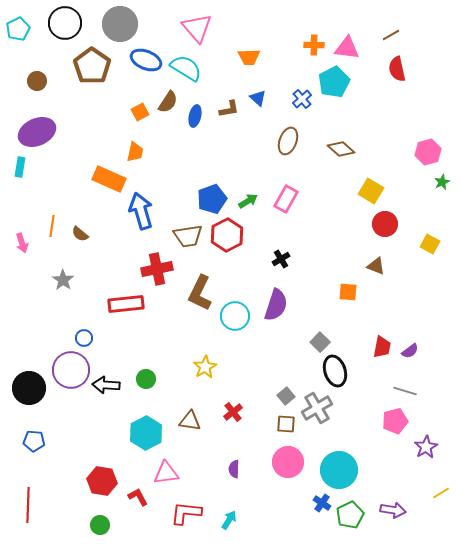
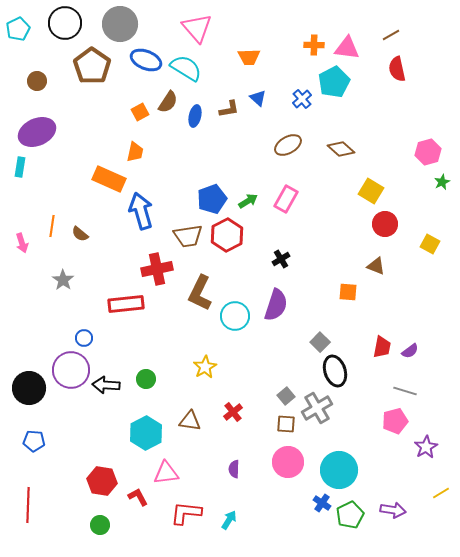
brown ellipse at (288, 141): moved 4 px down; rotated 40 degrees clockwise
